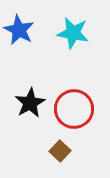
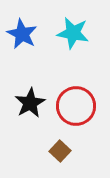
blue star: moved 3 px right, 4 px down
red circle: moved 2 px right, 3 px up
